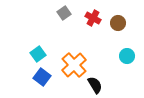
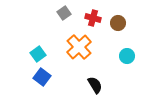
red cross: rotated 14 degrees counterclockwise
orange cross: moved 5 px right, 18 px up
